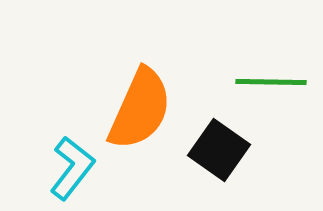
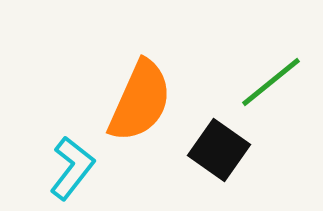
green line: rotated 40 degrees counterclockwise
orange semicircle: moved 8 px up
